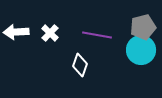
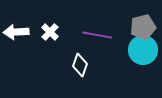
white cross: moved 1 px up
cyan circle: moved 2 px right
